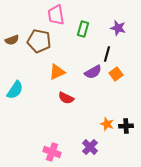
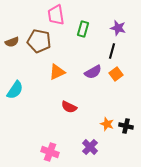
brown semicircle: moved 2 px down
black line: moved 5 px right, 3 px up
red semicircle: moved 3 px right, 9 px down
black cross: rotated 16 degrees clockwise
pink cross: moved 2 px left
